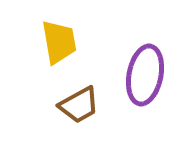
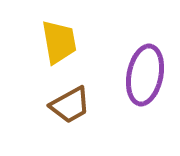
brown trapezoid: moved 9 px left
